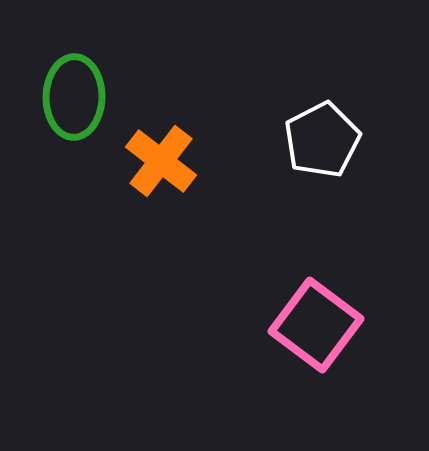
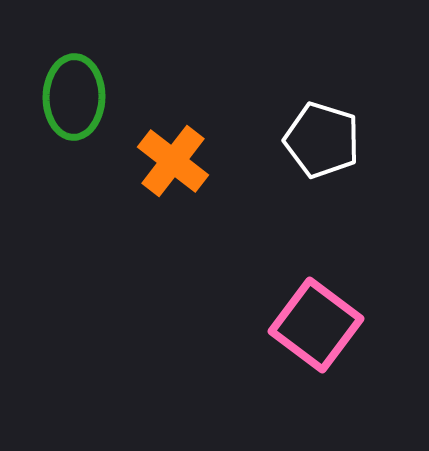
white pentagon: rotated 28 degrees counterclockwise
orange cross: moved 12 px right
